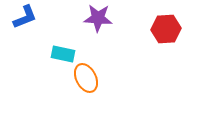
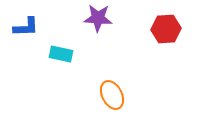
blue L-shape: moved 1 px right, 10 px down; rotated 20 degrees clockwise
cyan rectangle: moved 2 px left
orange ellipse: moved 26 px right, 17 px down
